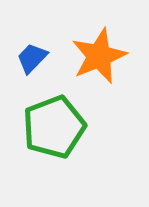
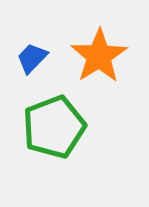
orange star: rotated 10 degrees counterclockwise
